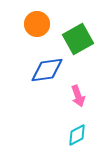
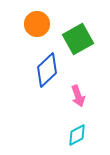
blue diamond: rotated 36 degrees counterclockwise
